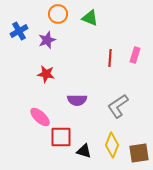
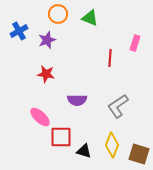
pink rectangle: moved 12 px up
brown square: moved 1 px down; rotated 25 degrees clockwise
